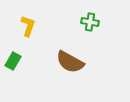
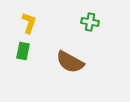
yellow L-shape: moved 1 px right, 3 px up
green rectangle: moved 10 px right, 10 px up; rotated 18 degrees counterclockwise
